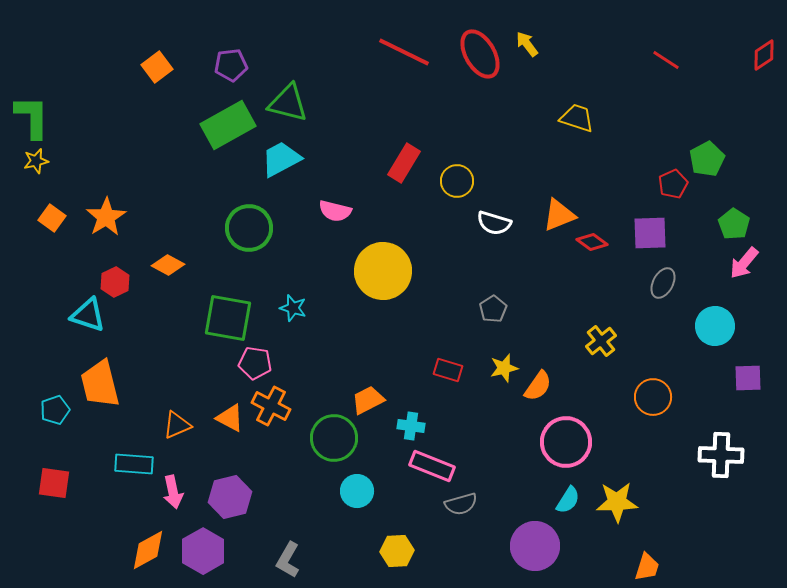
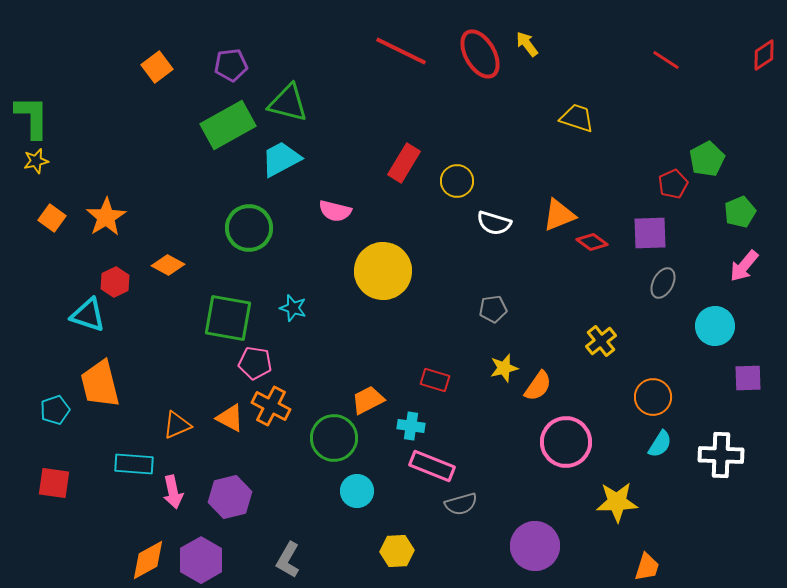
red line at (404, 52): moved 3 px left, 1 px up
green pentagon at (734, 224): moved 6 px right, 12 px up; rotated 16 degrees clockwise
pink arrow at (744, 263): moved 3 px down
gray pentagon at (493, 309): rotated 24 degrees clockwise
red rectangle at (448, 370): moved 13 px left, 10 px down
cyan semicircle at (568, 500): moved 92 px right, 56 px up
orange diamond at (148, 550): moved 10 px down
purple hexagon at (203, 551): moved 2 px left, 9 px down
